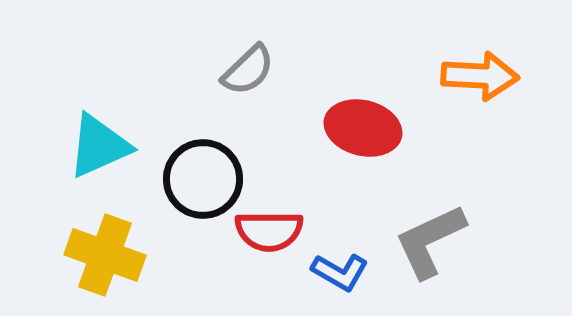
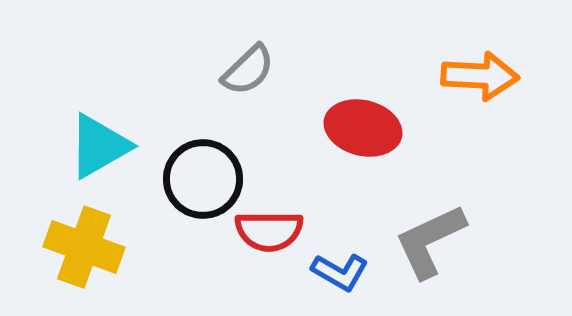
cyan triangle: rotated 6 degrees counterclockwise
yellow cross: moved 21 px left, 8 px up
